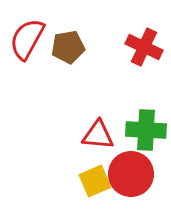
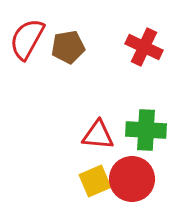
red circle: moved 1 px right, 5 px down
